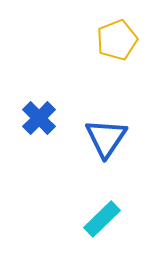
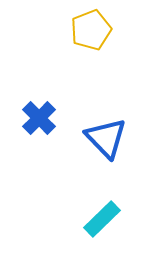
yellow pentagon: moved 26 px left, 10 px up
blue triangle: rotated 18 degrees counterclockwise
